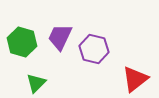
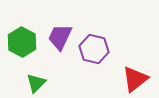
green hexagon: rotated 12 degrees clockwise
